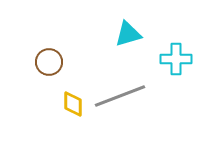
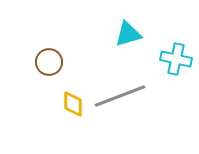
cyan cross: rotated 12 degrees clockwise
